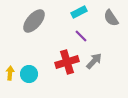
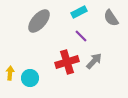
gray ellipse: moved 5 px right
cyan circle: moved 1 px right, 4 px down
